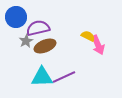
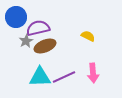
pink arrow: moved 5 px left, 28 px down; rotated 18 degrees clockwise
cyan triangle: moved 2 px left
